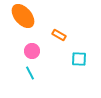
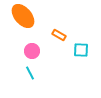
cyan square: moved 2 px right, 9 px up
